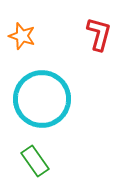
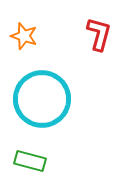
orange star: moved 2 px right
green rectangle: moved 5 px left; rotated 40 degrees counterclockwise
